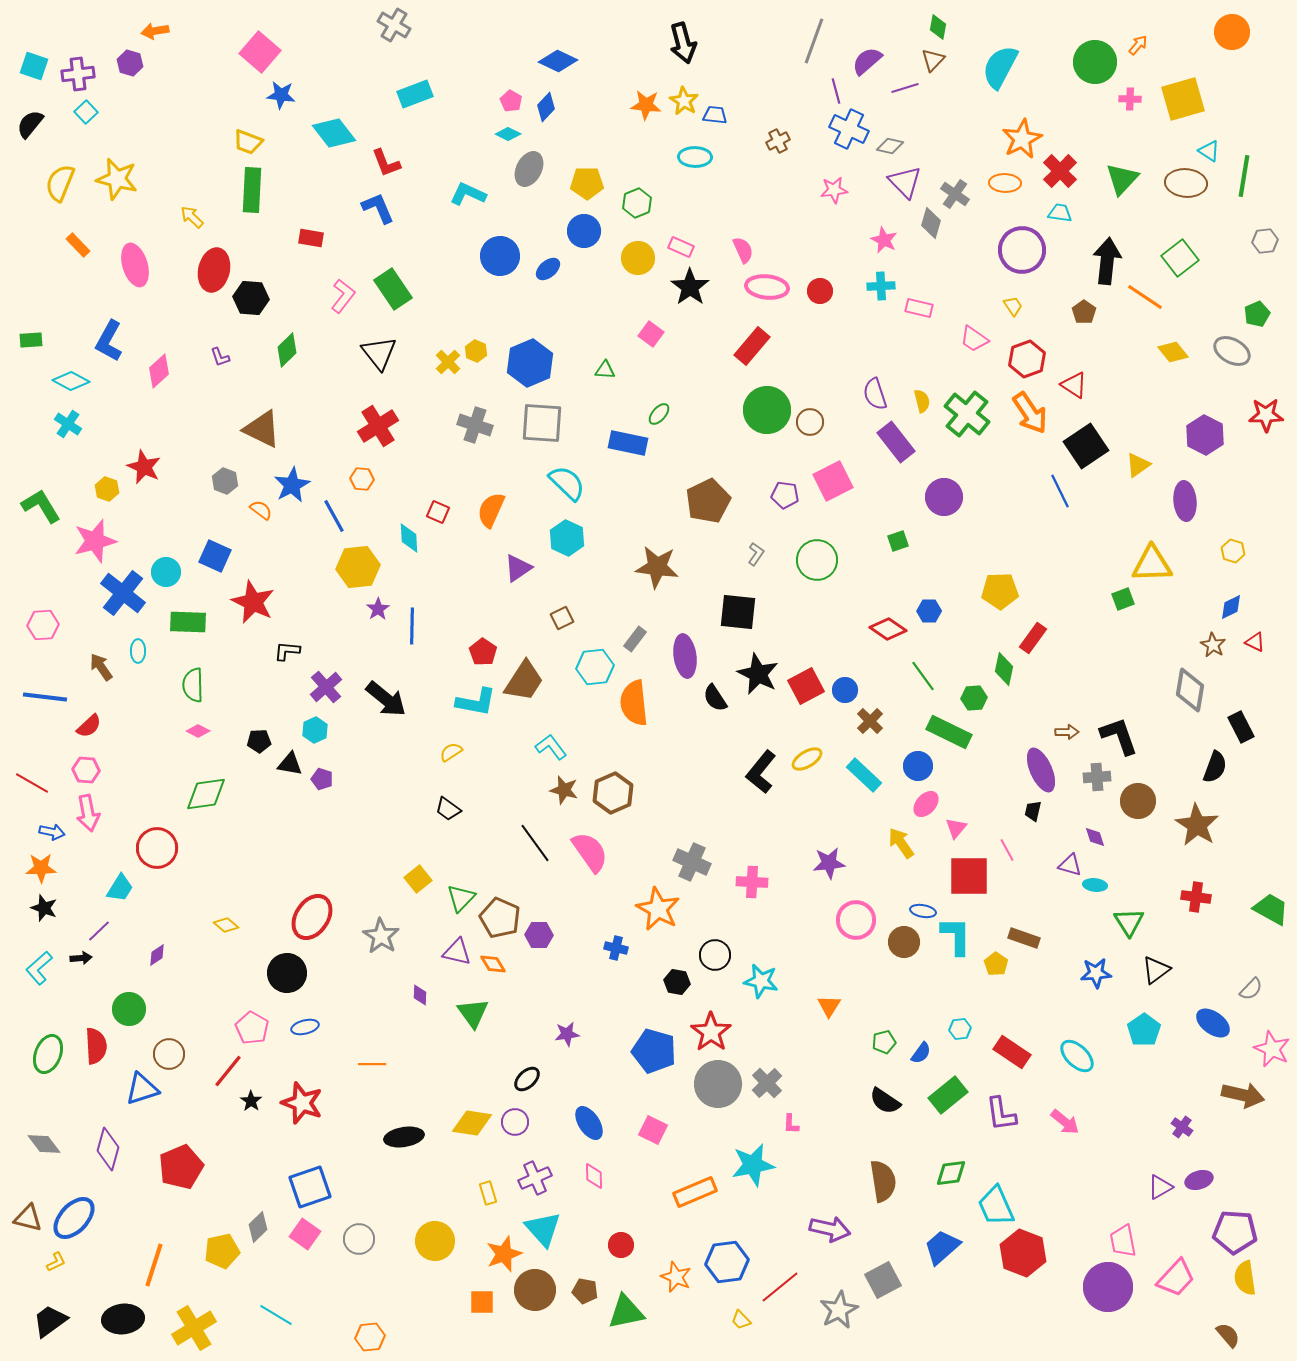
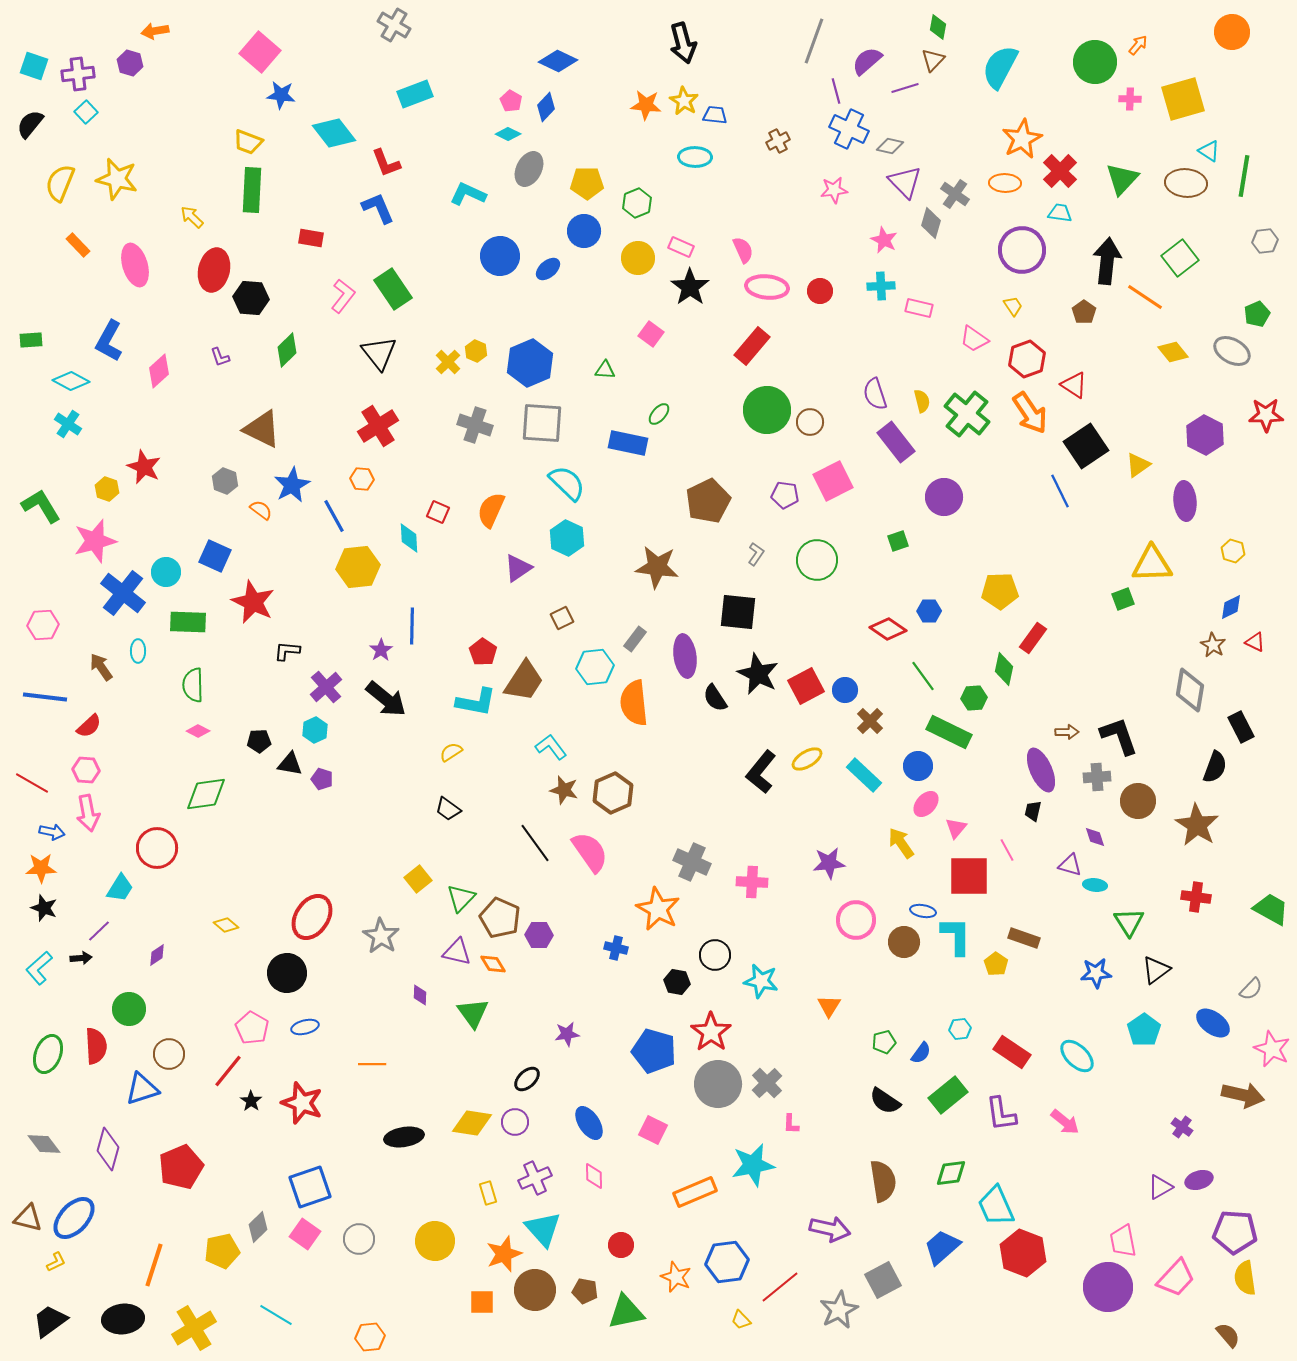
purple star at (378, 609): moved 3 px right, 41 px down
